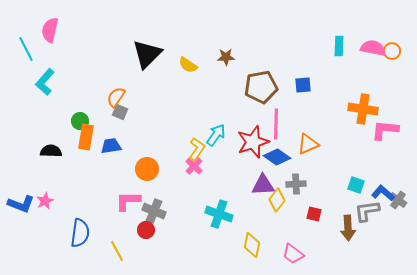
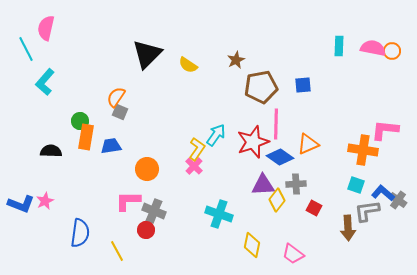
pink semicircle at (50, 30): moved 4 px left, 2 px up
brown star at (226, 57): moved 10 px right, 3 px down; rotated 24 degrees counterclockwise
orange cross at (363, 109): moved 41 px down
blue diamond at (277, 157): moved 3 px right
red square at (314, 214): moved 6 px up; rotated 14 degrees clockwise
